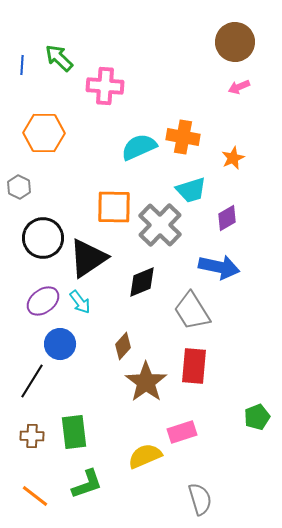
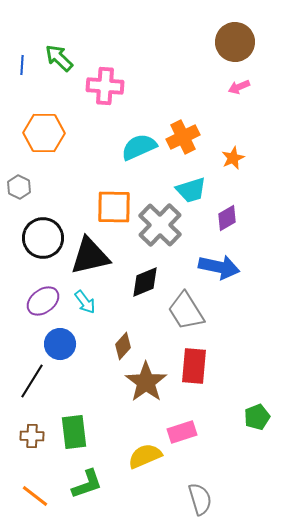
orange cross: rotated 36 degrees counterclockwise
black triangle: moved 2 px right, 2 px up; rotated 21 degrees clockwise
black diamond: moved 3 px right
cyan arrow: moved 5 px right
gray trapezoid: moved 6 px left
